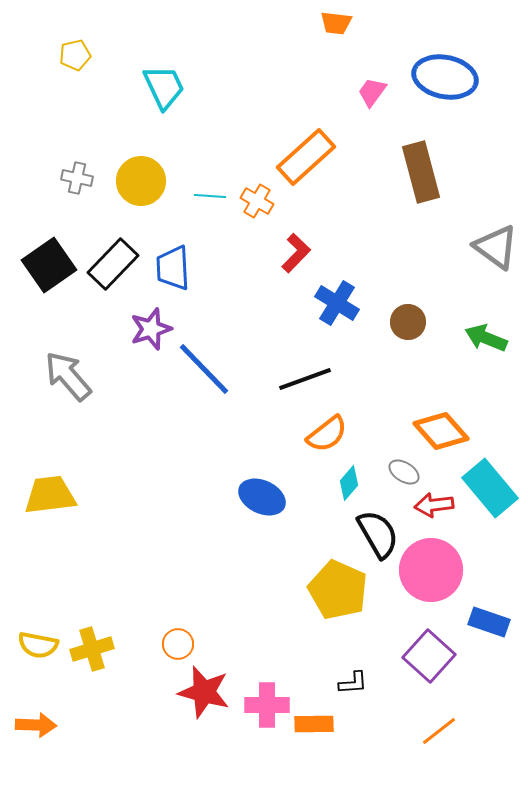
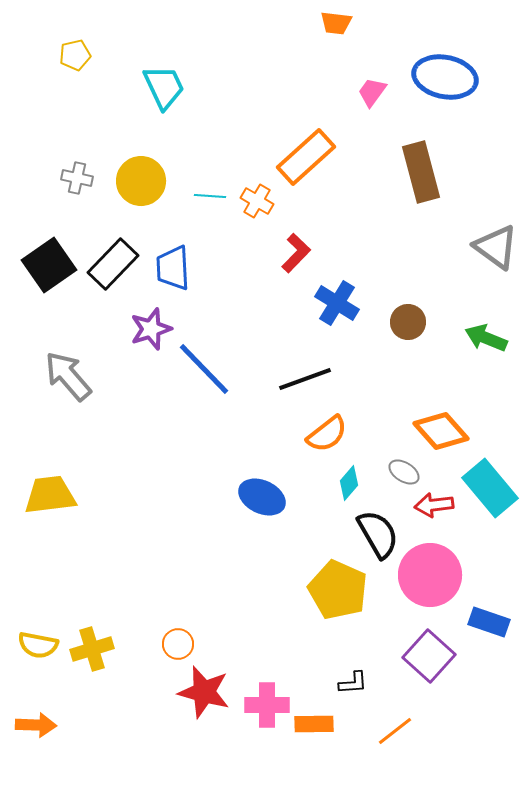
pink circle at (431, 570): moved 1 px left, 5 px down
orange line at (439, 731): moved 44 px left
